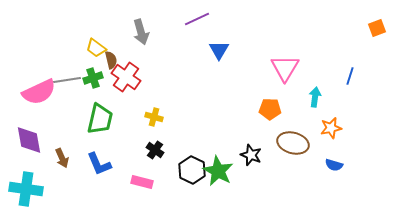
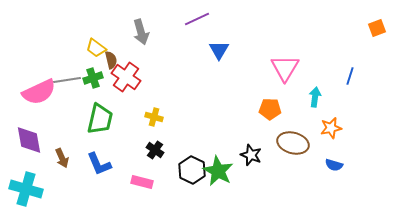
cyan cross: rotated 8 degrees clockwise
